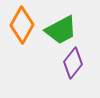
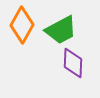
purple diamond: rotated 36 degrees counterclockwise
